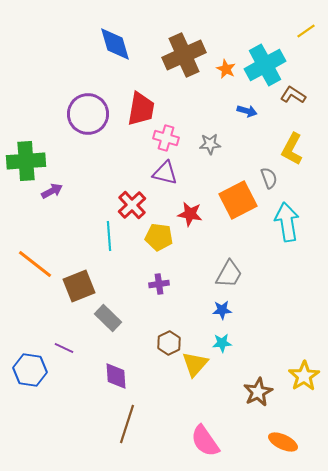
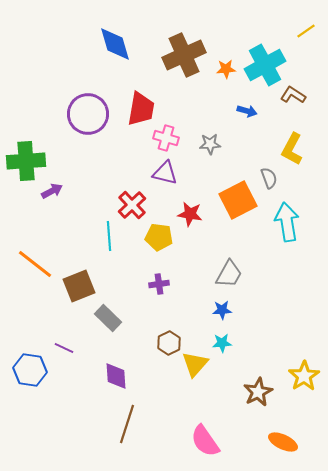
orange star: rotated 30 degrees counterclockwise
